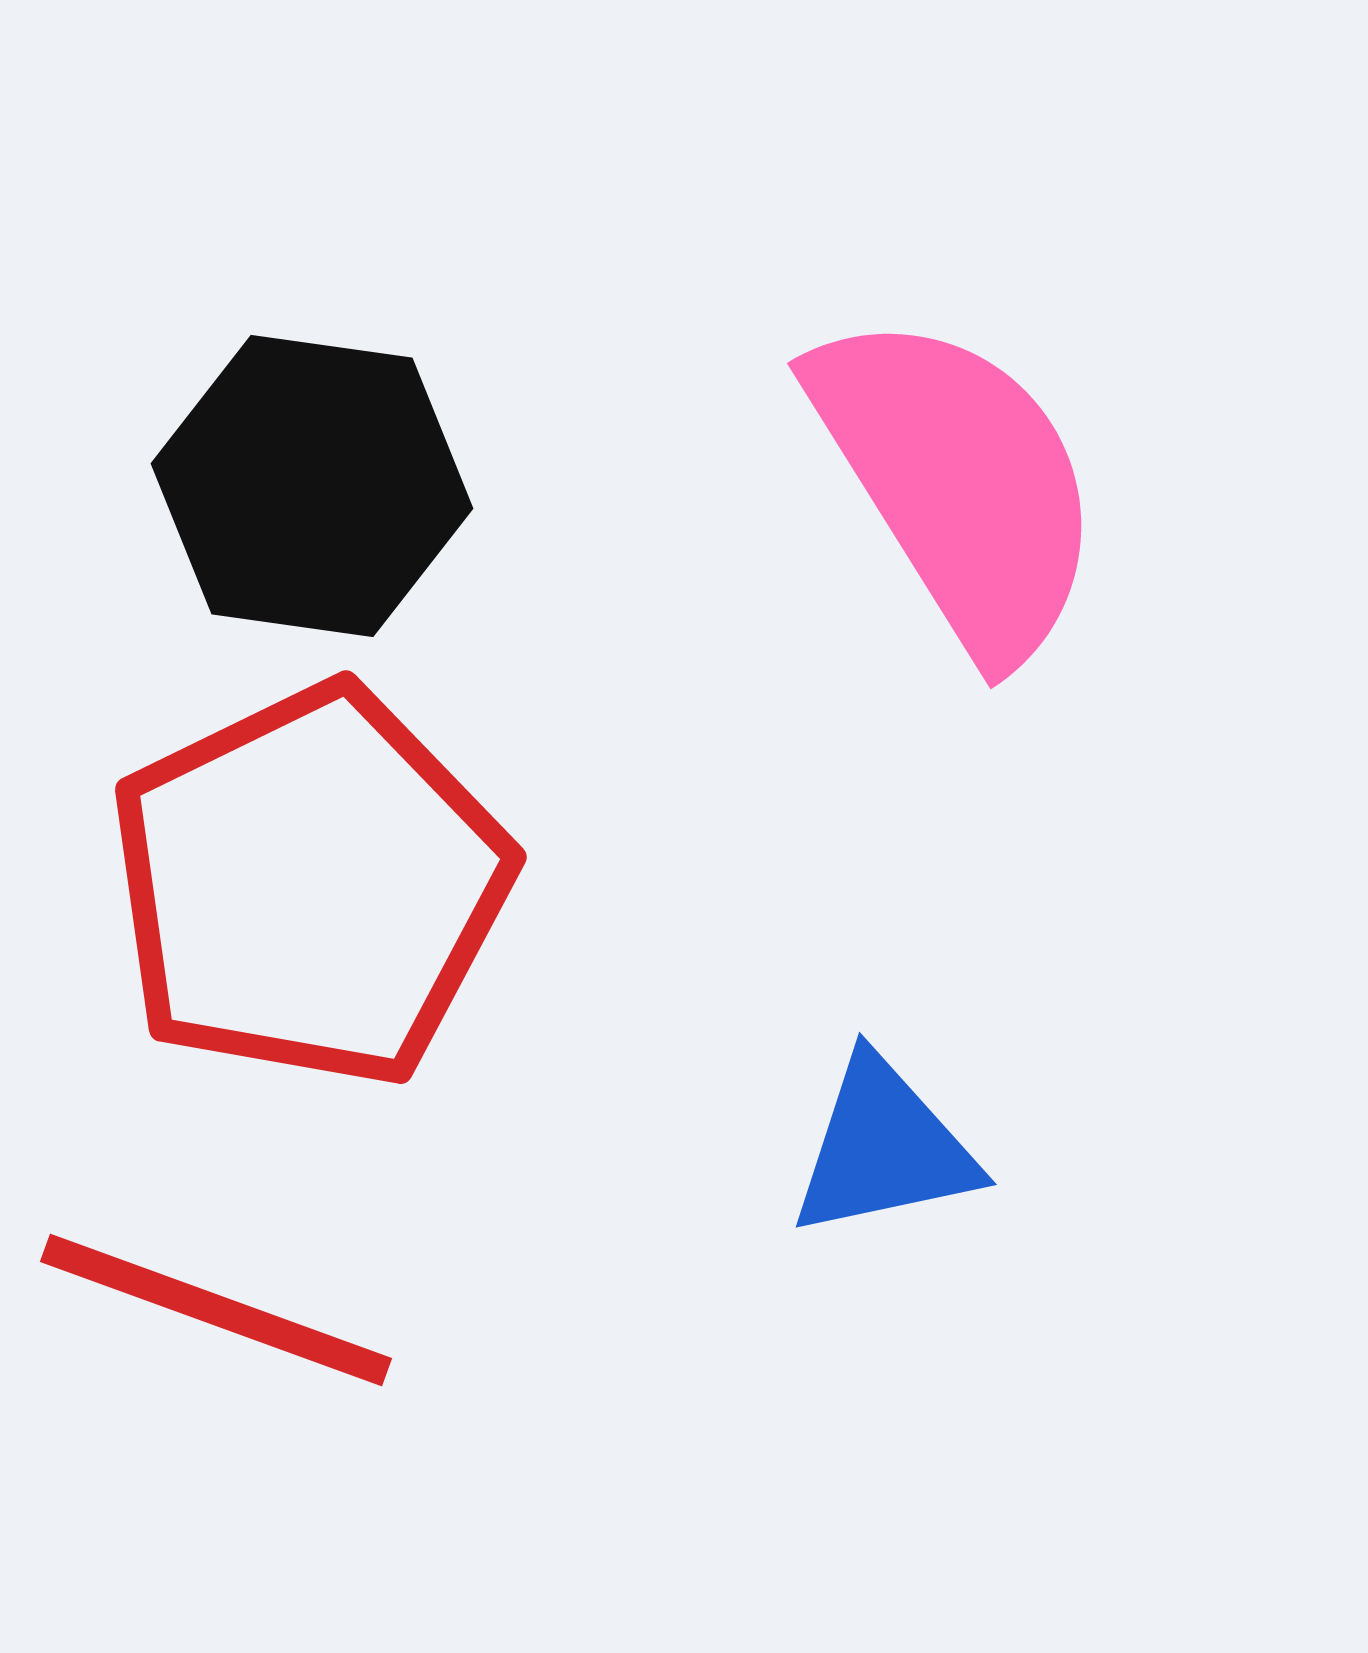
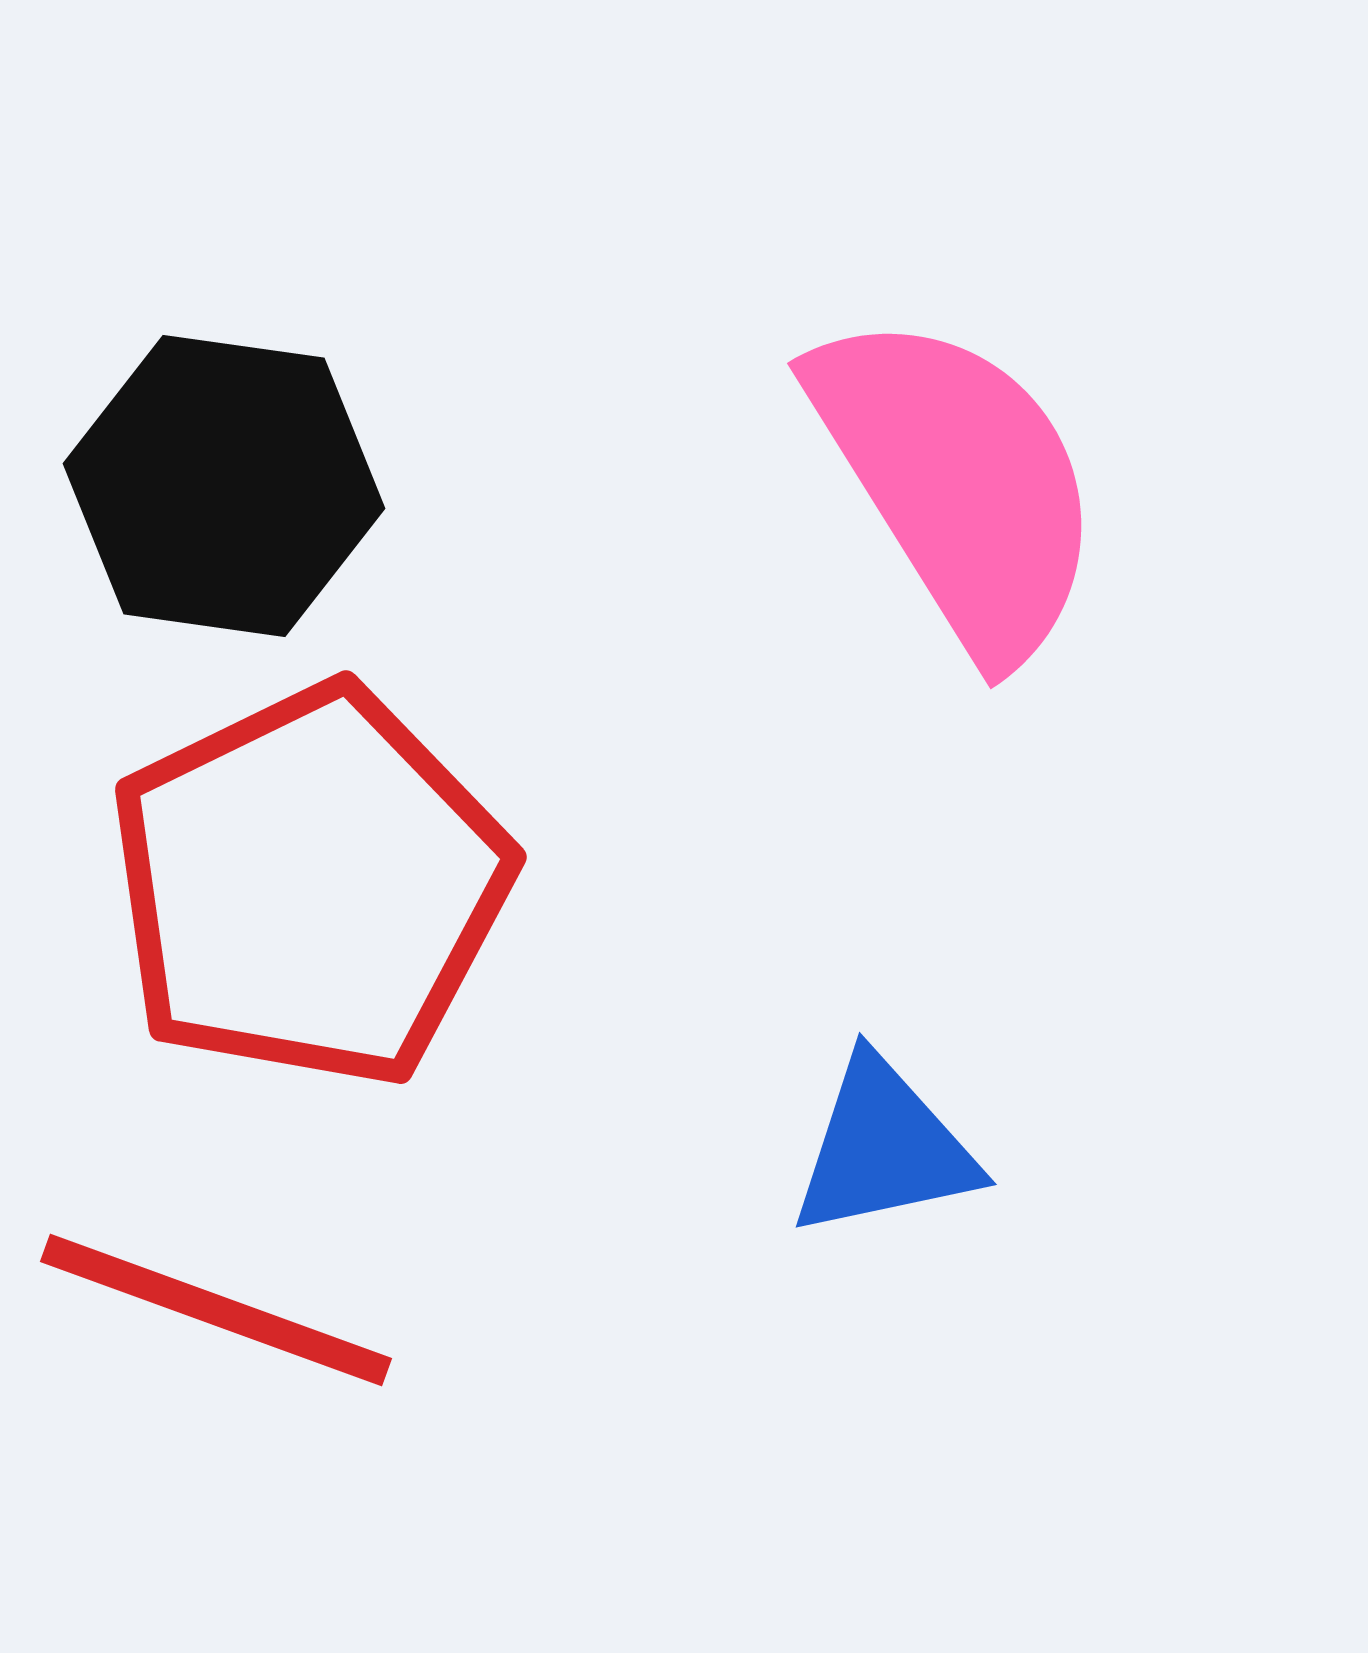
black hexagon: moved 88 px left
